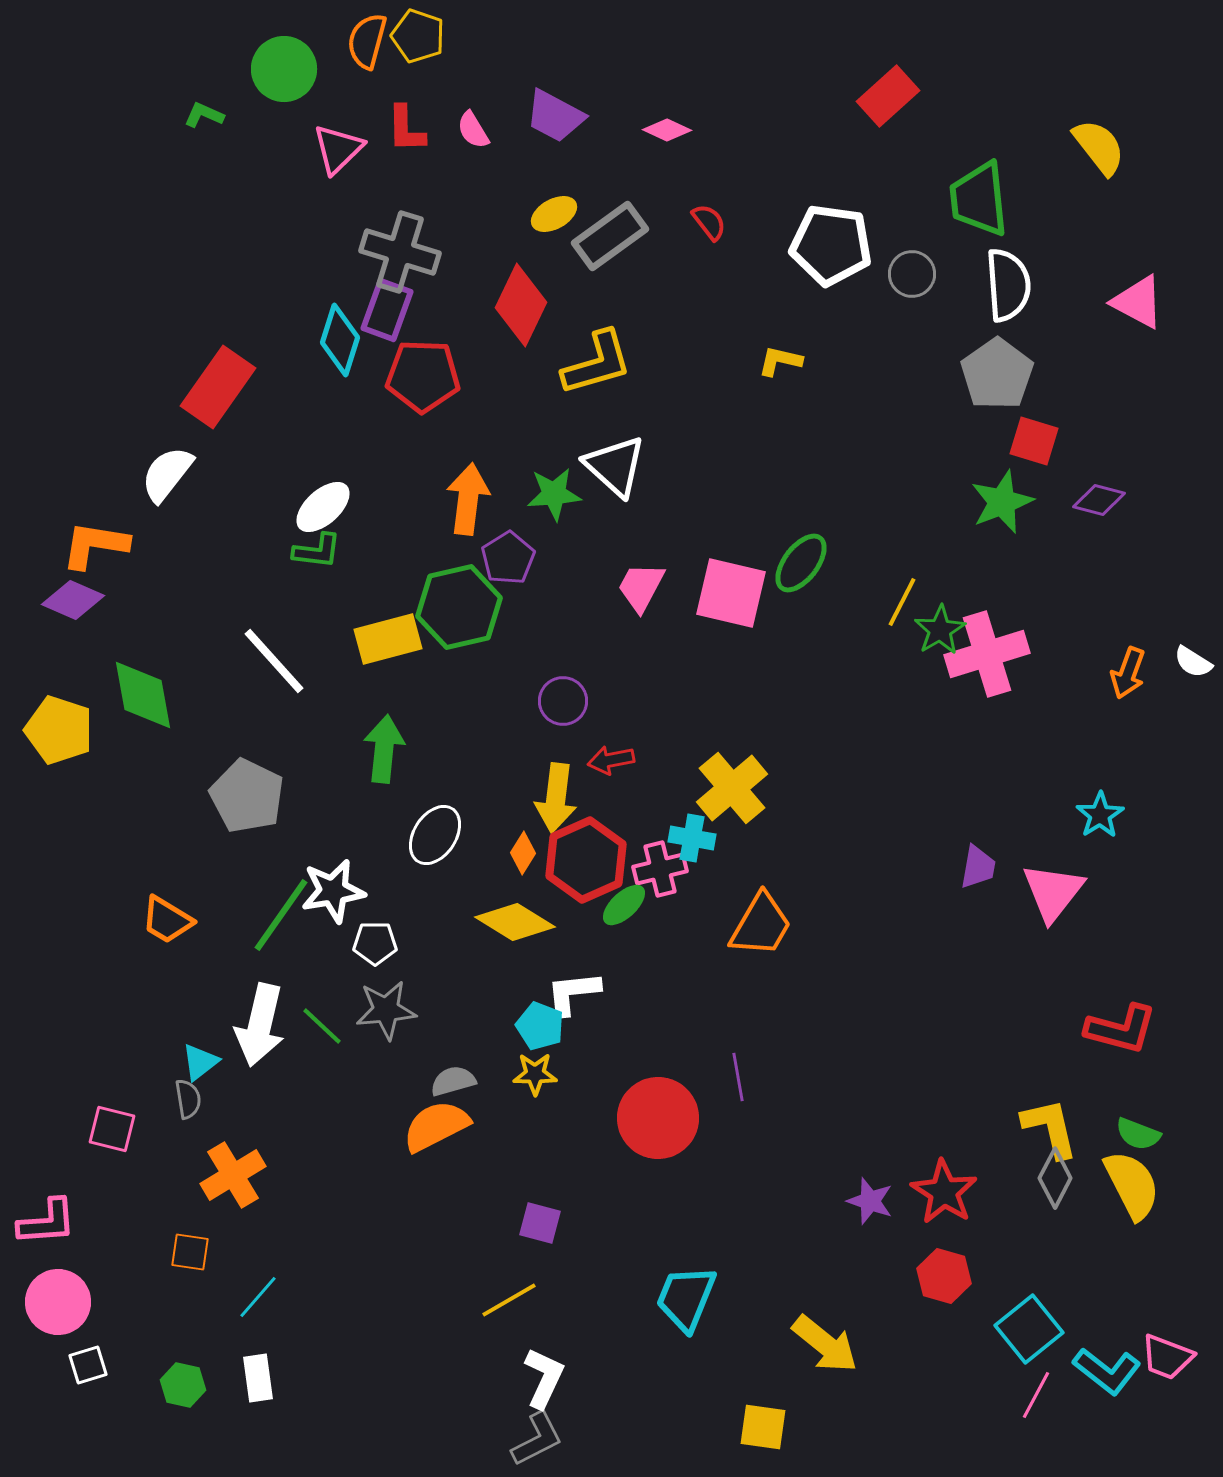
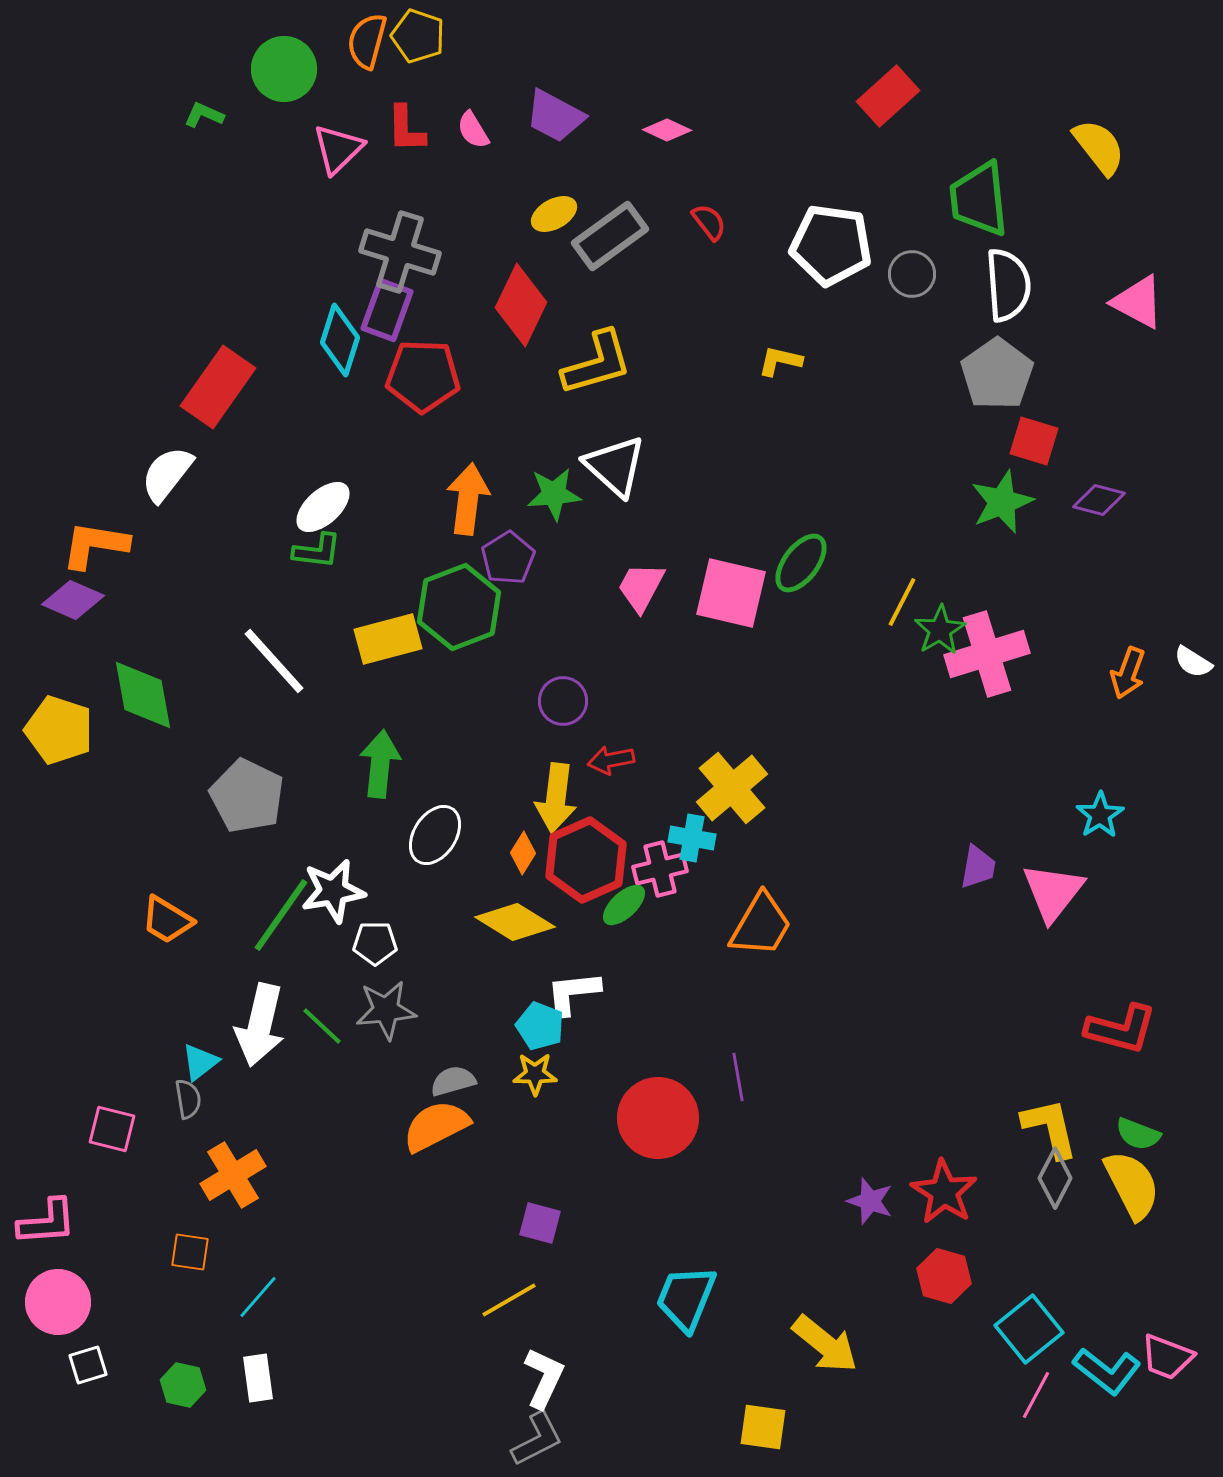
green hexagon at (459, 607): rotated 8 degrees counterclockwise
green arrow at (384, 749): moved 4 px left, 15 px down
